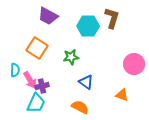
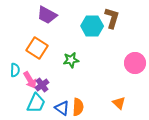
purple trapezoid: moved 1 px left, 1 px up
cyan hexagon: moved 4 px right
green star: moved 3 px down
pink circle: moved 1 px right, 1 px up
blue triangle: moved 24 px left, 26 px down
purple cross: moved 1 px up; rotated 24 degrees counterclockwise
orange triangle: moved 3 px left, 8 px down; rotated 24 degrees clockwise
orange semicircle: moved 2 px left; rotated 66 degrees clockwise
